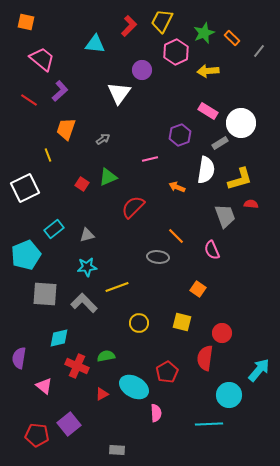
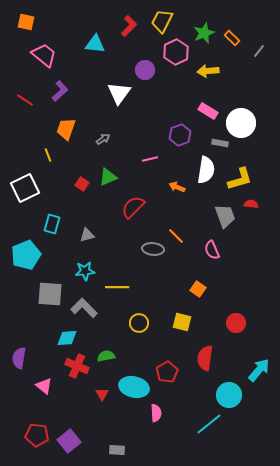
pink trapezoid at (42, 59): moved 2 px right, 4 px up
purple circle at (142, 70): moved 3 px right
red line at (29, 100): moved 4 px left
gray rectangle at (220, 143): rotated 42 degrees clockwise
cyan rectangle at (54, 229): moved 2 px left, 5 px up; rotated 36 degrees counterclockwise
gray ellipse at (158, 257): moved 5 px left, 8 px up
cyan star at (87, 267): moved 2 px left, 4 px down
yellow line at (117, 287): rotated 20 degrees clockwise
gray square at (45, 294): moved 5 px right
gray L-shape at (84, 303): moved 5 px down
red circle at (222, 333): moved 14 px right, 10 px up
cyan diamond at (59, 338): moved 8 px right; rotated 10 degrees clockwise
cyan ellipse at (134, 387): rotated 16 degrees counterclockwise
red triangle at (102, 394): rotated 32 degrees counterclockwise
purple square at (69, 424): moved 17 px down
cyan line at (209, 424): rotated 36 degrees counterclockwise
